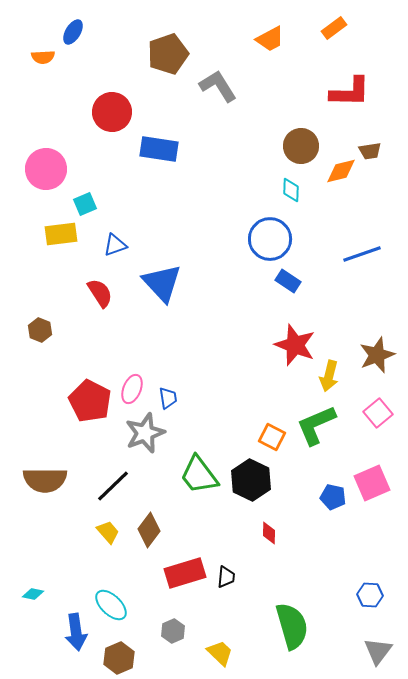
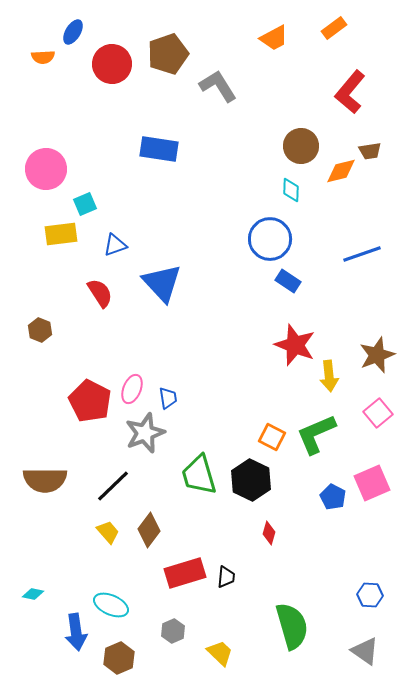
orange trapezoid at (270, 39): moved 4 px right, 1 px up
red L-shape at (350, 92): rotated 129 degrees clockwise
red circle at (112, 112): moved 48 px up
yellow arrow at (329, 376): rotated 20 degrees counterclockwise
green L-shape at (316, 425): moved 9 px down
green trapezoid at (199, 475): rotated 21 degrees clockwise
blue pentagon at (333, 497): rotated 15 degrees clockwise
red diamond at (269, 533): rotated 15 degrees clockwise
cyan ellipse at (111, 605): rotated 20 degrees counterclockwise
gray triangle at (378, 651): moved 13 px left; rotated 32 degrees counterclockwise
